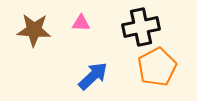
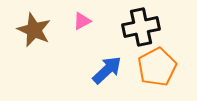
pink triangle: moved 1 px right, 2 px up; rotated 30 degrees counterclockwise
brown star: rotated 20 degrees clockwise
blue arrow: moved 14 px right, 6 px up
